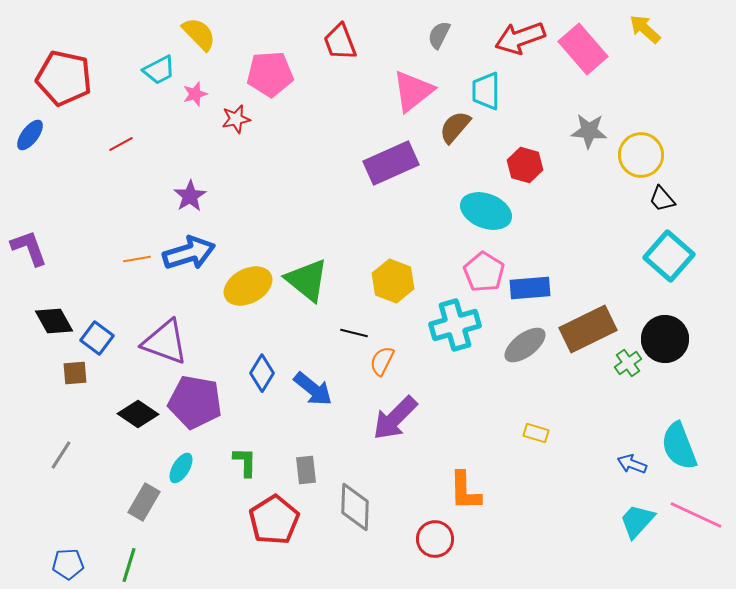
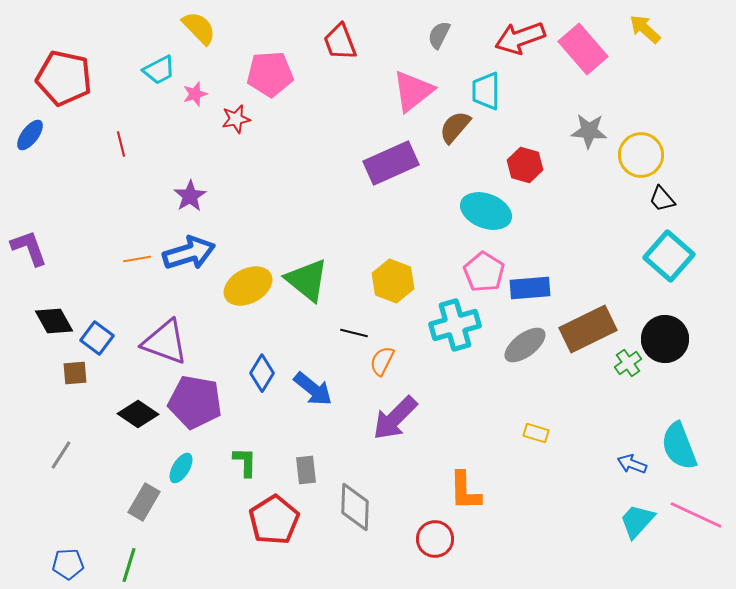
yellow semicircle at (199, 34): moved 6 px up
red line at (121, 144): rotated 75 degrees counterclockwise
